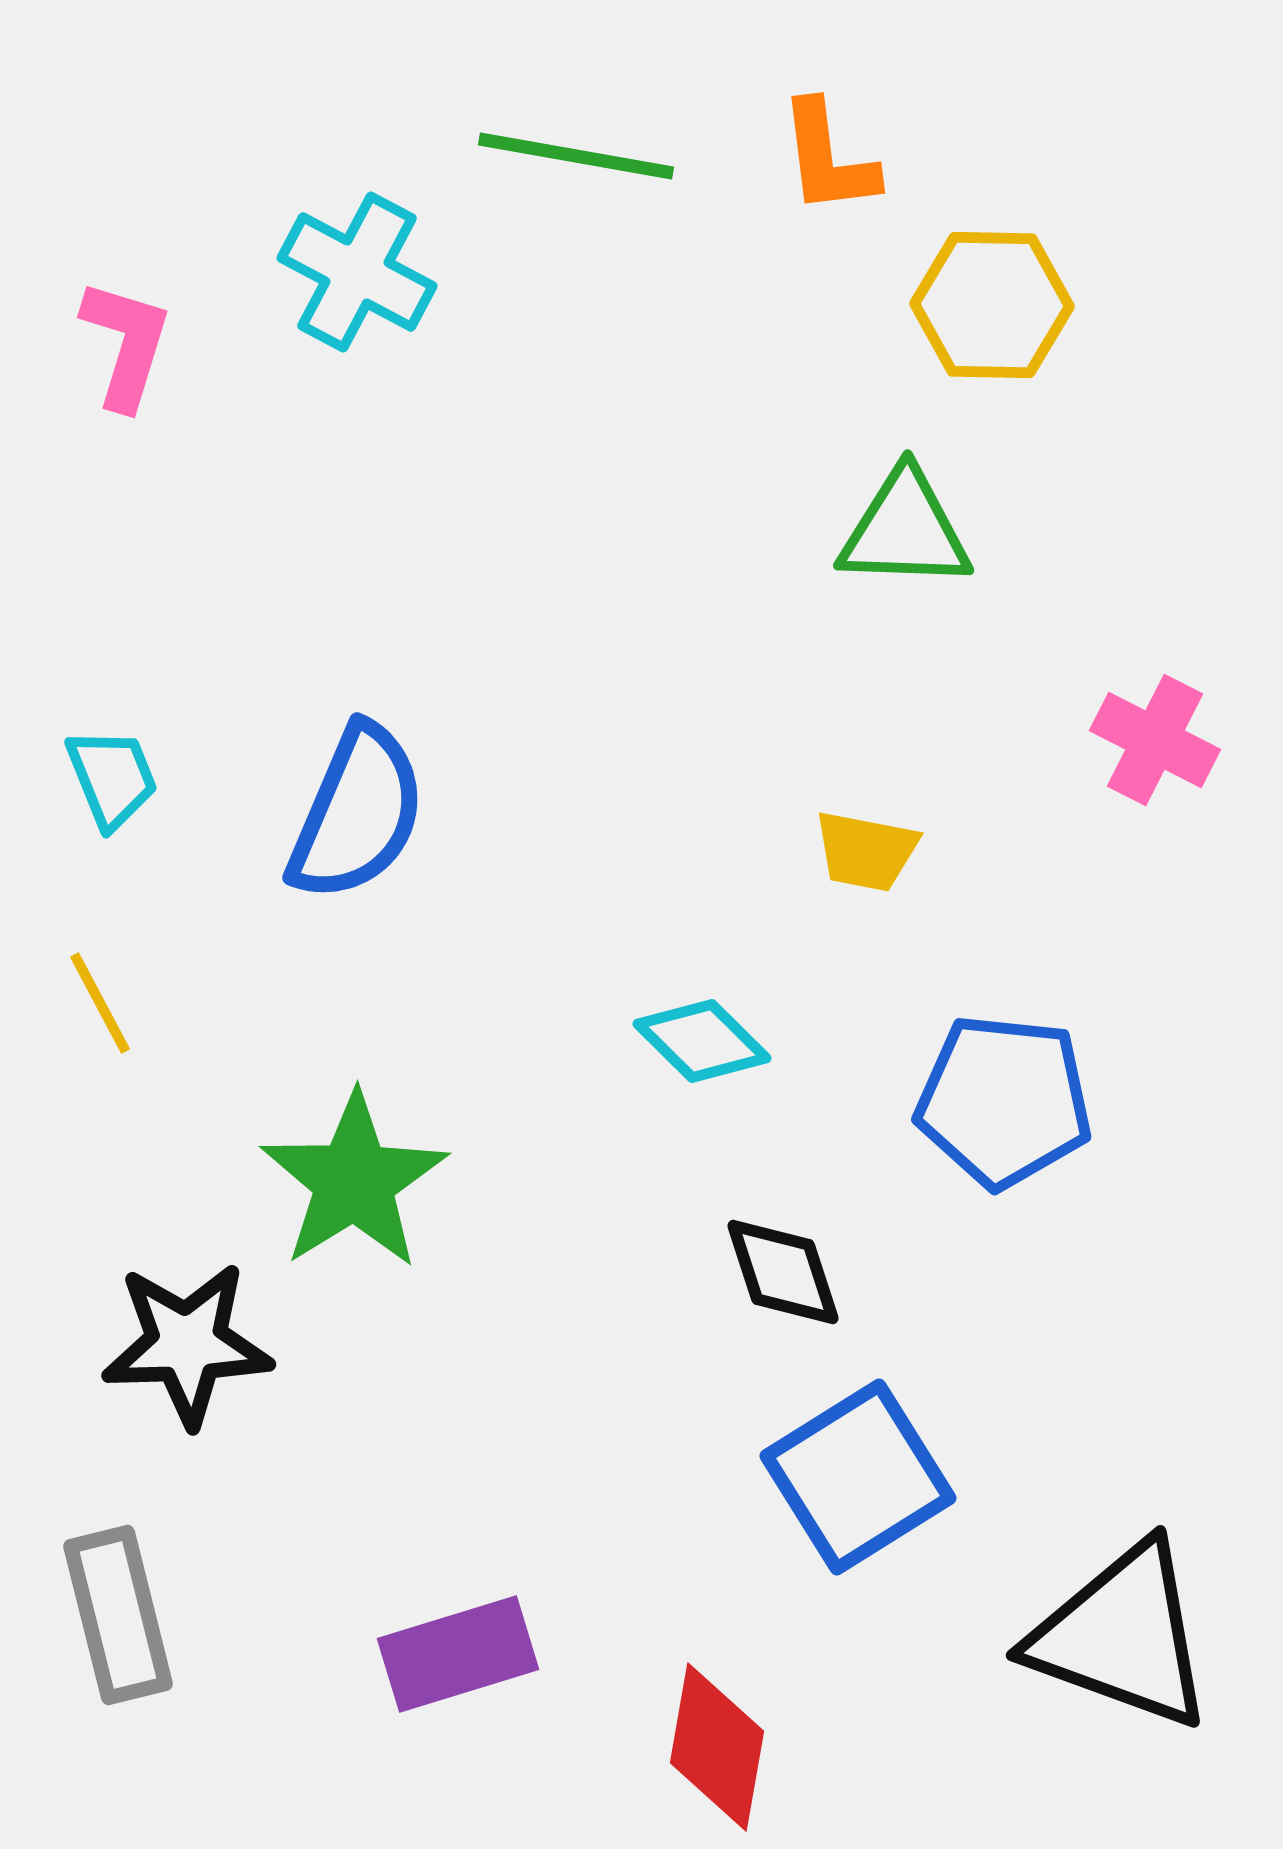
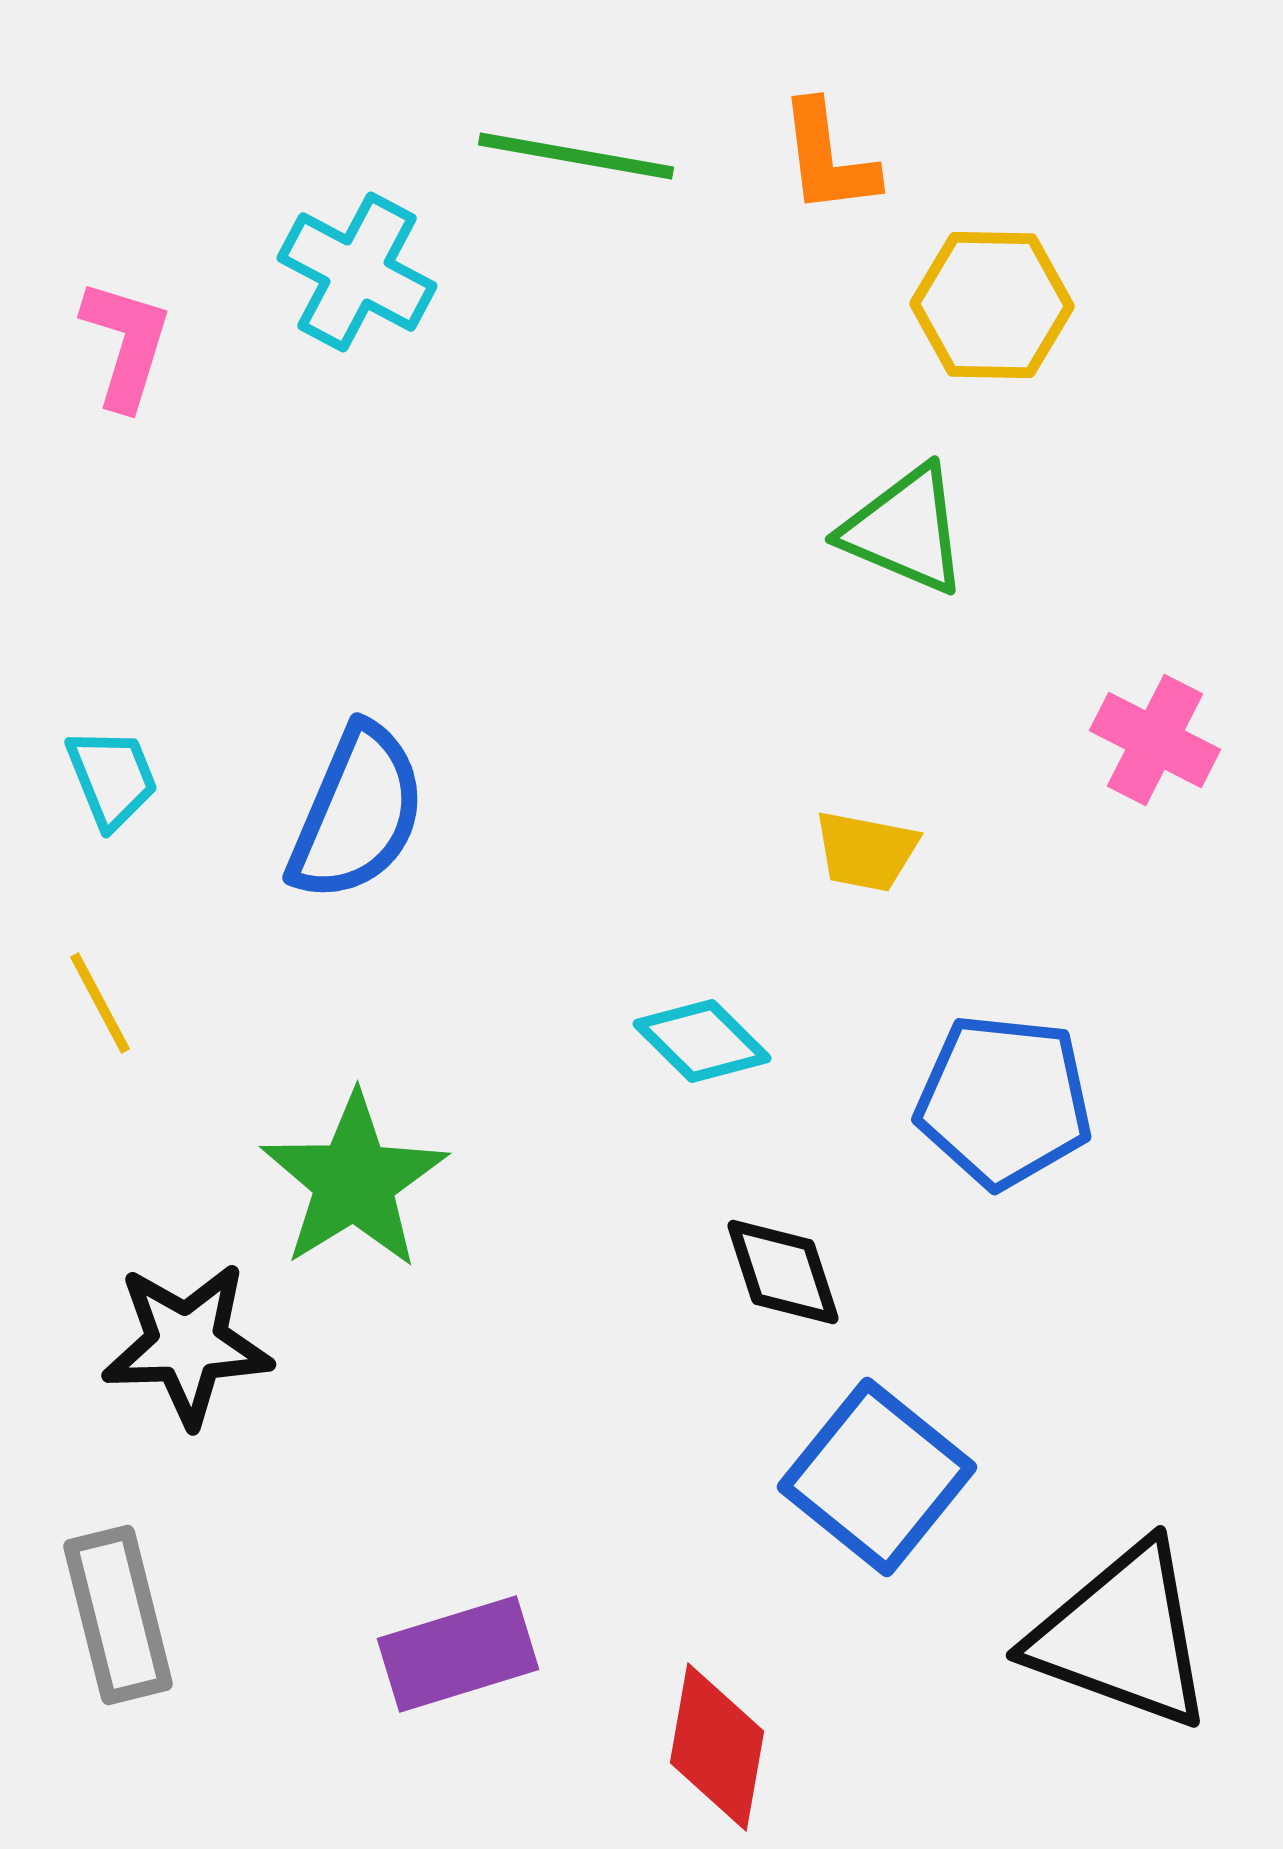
green triangle: rotated 21 degrees clockwise
blue square: moved 19 px right; rotated 19 degrees counterclockwise
